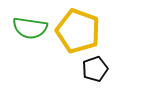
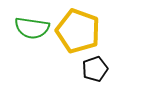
green semicircle: moved 2 px right
